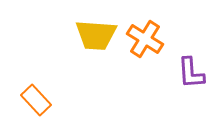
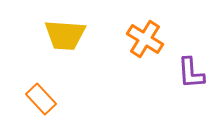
yellow trapezoid: moved 31 px left
orange rectangle: moved 5 px right, 1 px up
